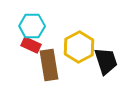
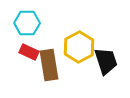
cyan hexagon: moved 5 px left, 3 px up
red rectangle: moved 2 px left, 7 px down
